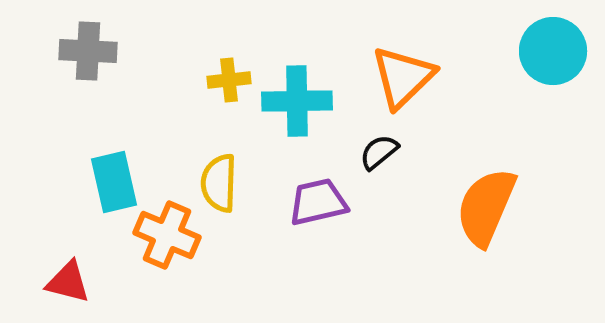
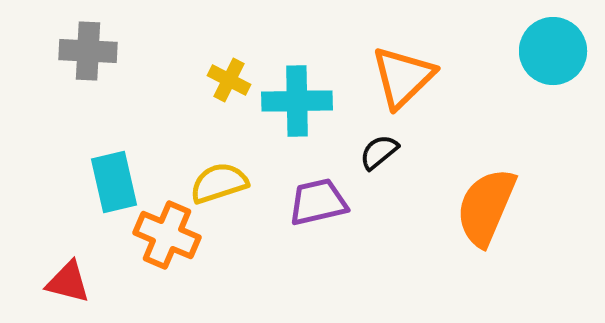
yellow cross: rotated 33 degrees clockwise
yellow semicircle: rotated 70 degrees clockwise
